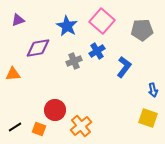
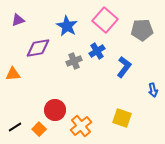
pink square: moved 3 px right, 1 px up
yellow square: moved 26 px left
orange square: rotated 24 degrees clockwise
